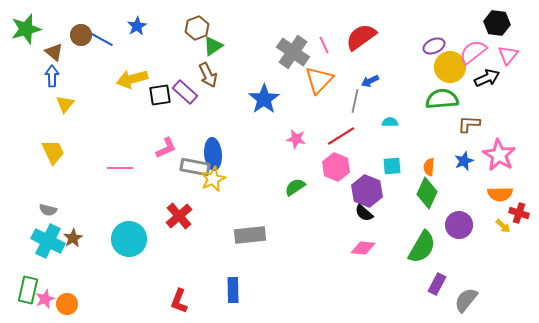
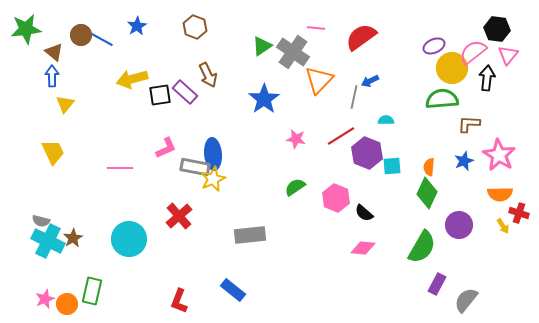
black hexagon at (497, 23): moved 6 px down
brown hexagon at (197, 28): moved 2 px left, 1 px up; rotated 20 degrees counterclockwise
green star at (26, 29): rotated 8 degrees clockwise
pink line at (324, 45): moved 8 px left, 17 px up; rotated 60 degrees counterclockwise
green triangle at (213, 46): moved 49 px right
yellow circle at (450, 67): moved 2 px right, 1 px down
black arrow at (487, 78): rotated 60 degrees counterclockwise
gray line at (355, 101): moved 1 px left, 4 px up
cyan semicircle at (390, 122): moved 4 px left, 2 px up
pink hexagon at (336, 167): moved 31 px down
purple hexagon at (367, 191): moved 38 px up
gray semicircle at (48, 210): moved 7 px left, 11 px down
yellow arrow at (503, 226): rotated 14 degrees clockwise
green rectangle at (28, 290): moved 64 px right, 1 px down
blue rectangle at (233, 290): rotated 50 degrees counterclockwise
